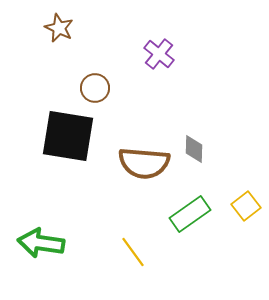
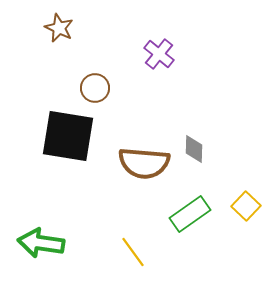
yellow square: rotated 8 degrees counterclockwise
